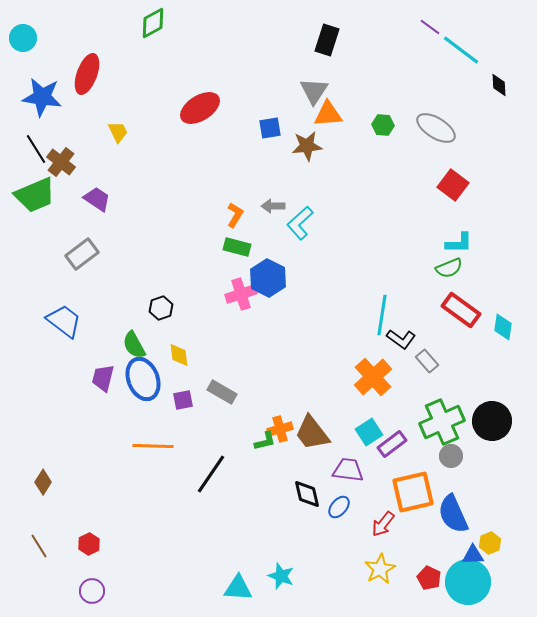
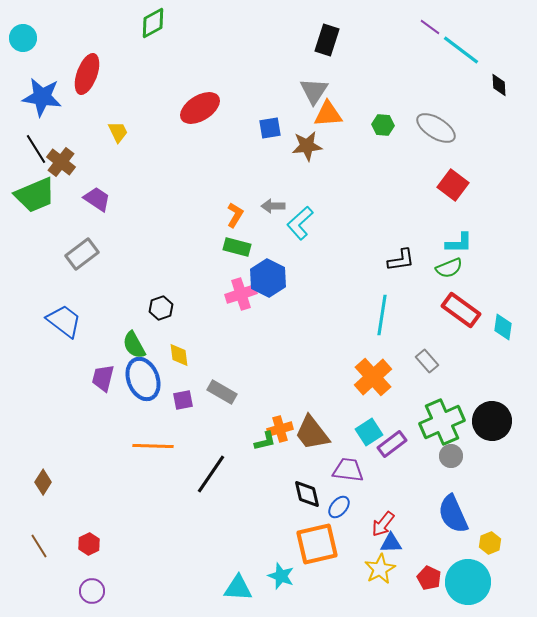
black L-shape at (401, 339): moved 79 px up; rotated 44 degrees counterclockwise
orange square at (413, 492): moved 96 px left, 52 px down
blue triangle at (473, 555): moved 82 px left, 12 px up
